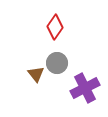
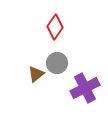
brown triangle: rotated 30 degrees clockwise
